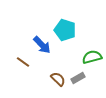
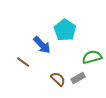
cyan pentagon: rotated 15 degrees clockwise
